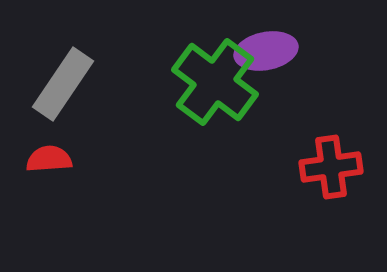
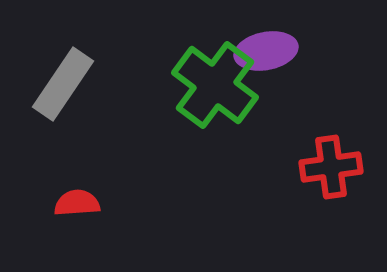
green cross: moved 3 px down
red semicircle: moved 28 px right, 44 px down
